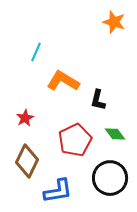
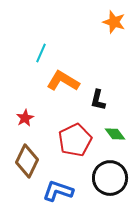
cyan line: moved 5 px right, 1 px down
blue L-shape: rotated 152 degrees counterclockwise
